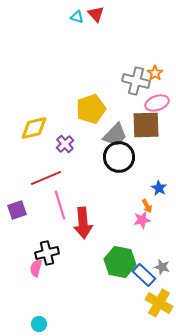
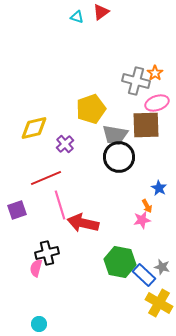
red triangle: moved 5 px right, 2 px up; rotated 36 degrees clockwise
gray trapezoid: rotated 56 degrees clockwise
red arrow: rotated 108 degrees clockwise
